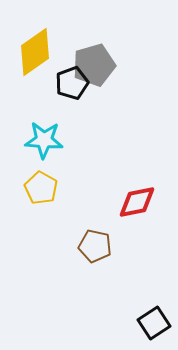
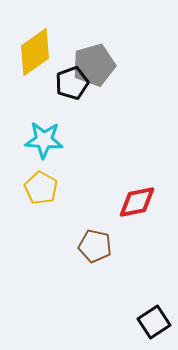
black square: moved 1 px up
